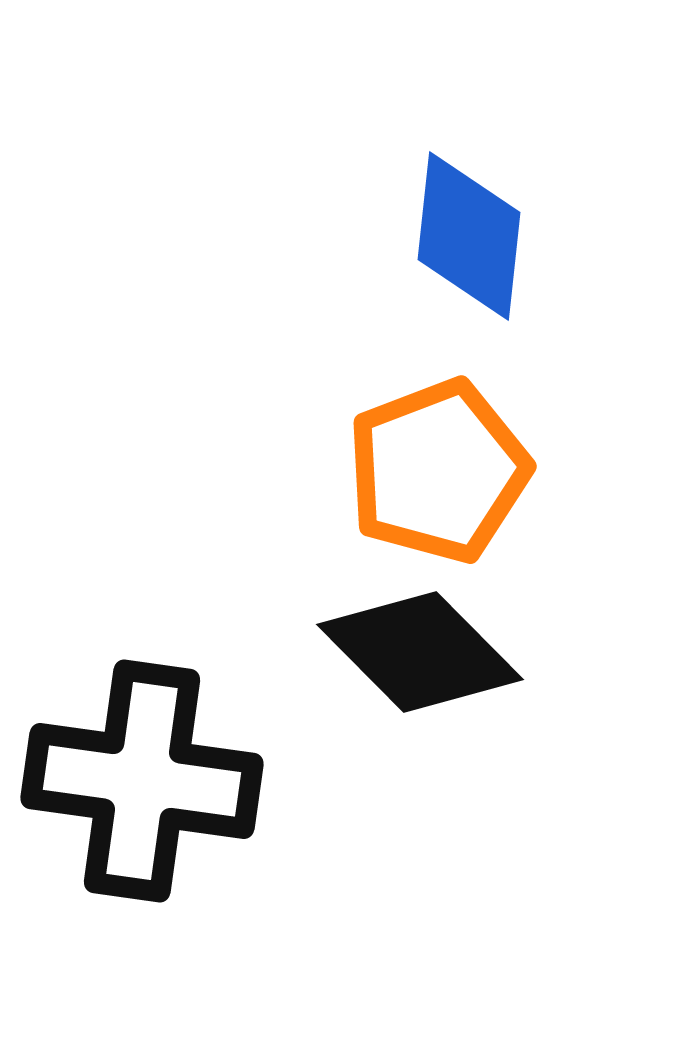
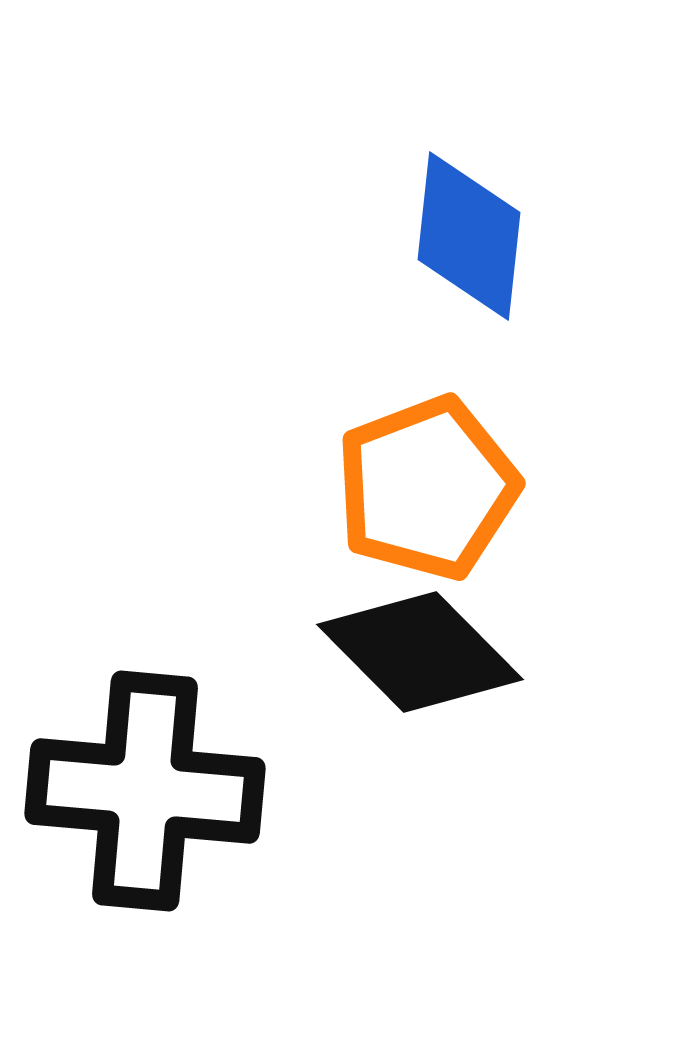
orange pentagon: moved 11 px left, 17 px down
black cross: moved 3 px right, 10 px down; rotated 3 degrees counterclockwise
